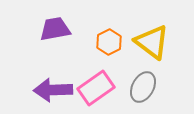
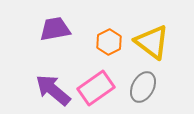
purple arrow: rotated 42 degrees clockwise
